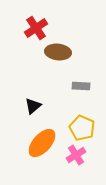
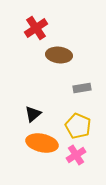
brown ellipse: moved 1 px right, 3 px down
gray rectangle: moved 1 px right, 2 px down; rotated 12 degrees counterclockwise
black triangle: moved 8 px down
yellow pentagon: moved 4 px left, 2 px up
orange ellipse: rotated 60 degrees clockwise
